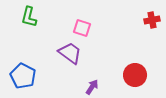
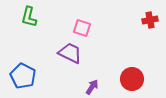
red cross: moved 2 px left
purple trapezoid: rotated 10 degrees counterclockwise
red circle: moved 3 px left, 4 px down
